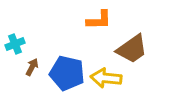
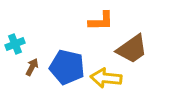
orange L-shape: moved 2 px right, 1 px down
blue pentagon: moved 6 px up
